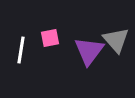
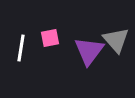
white line: moved 2 px up
